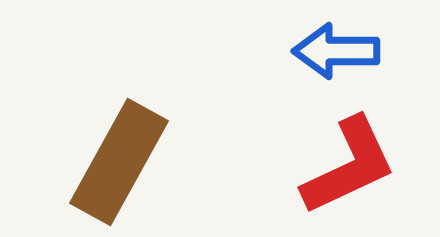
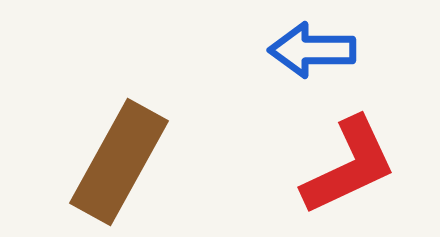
blue arrow: moved 24 px left, 1 px up
